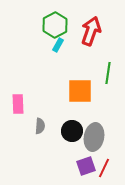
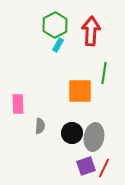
red arrow: rotated 16 degrees counterclockwise
green line: moved 4 px left
black circle: moved 2 px down
